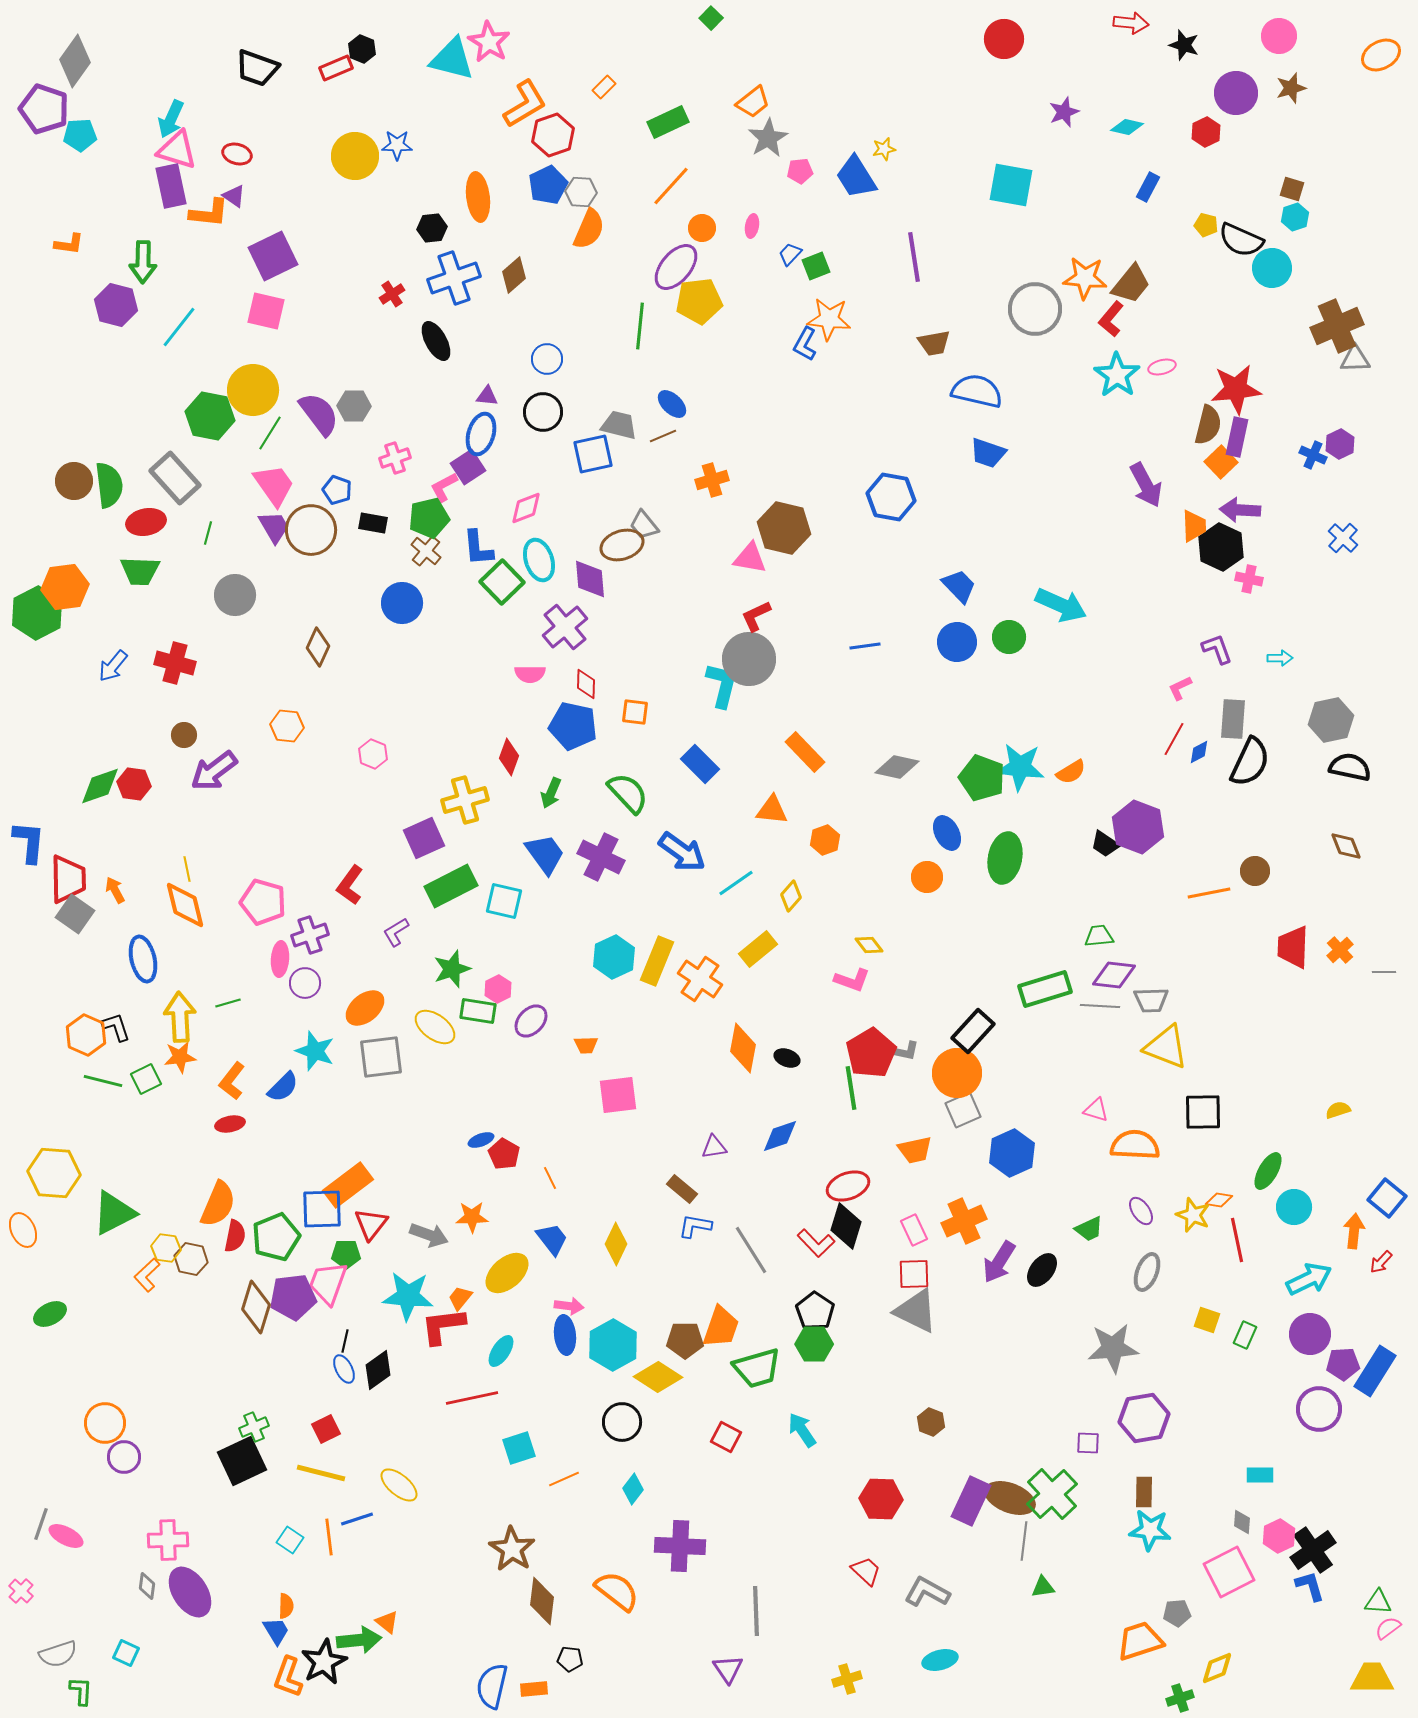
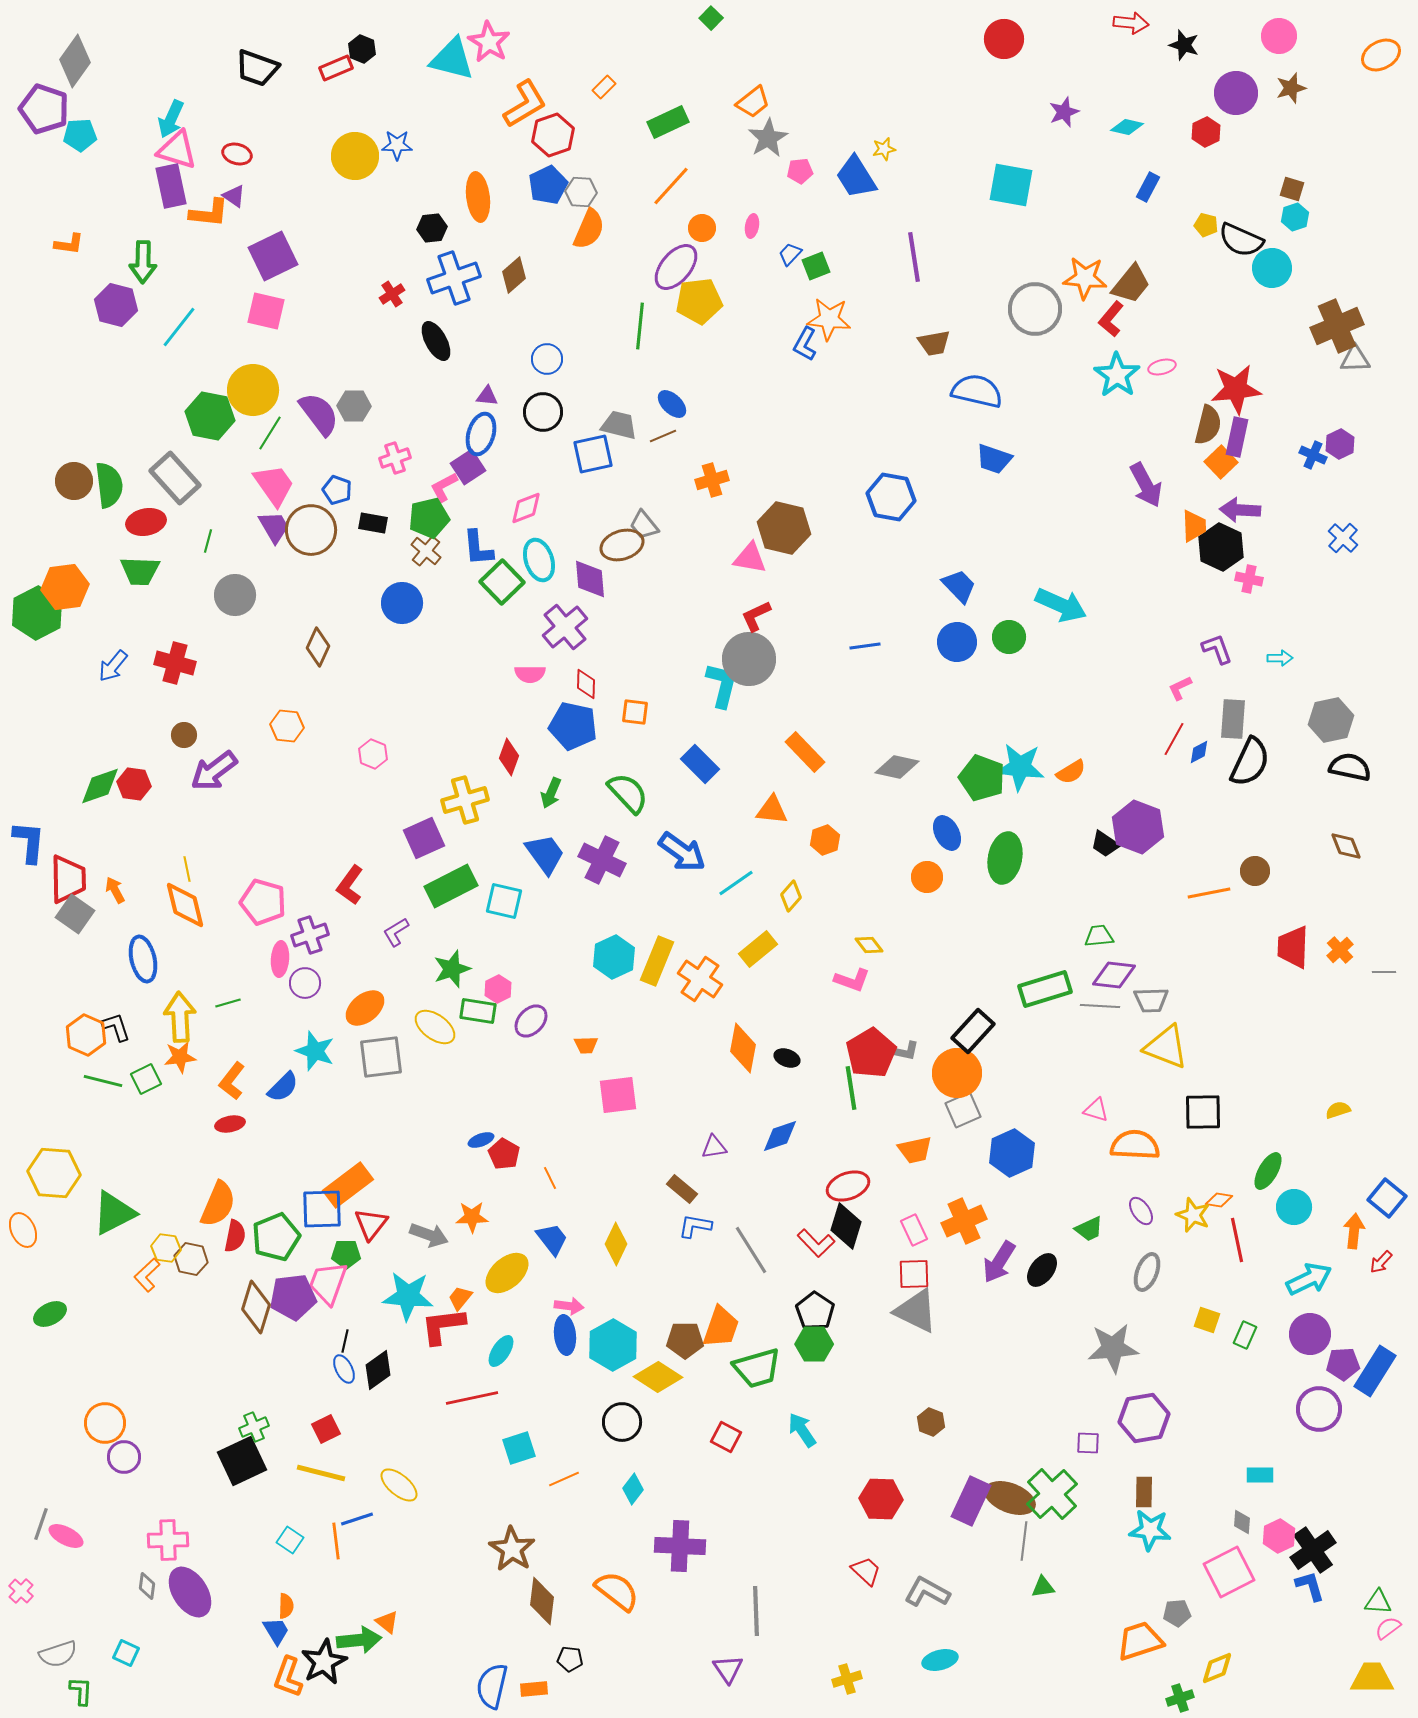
blue trapezoid at (988, 453): moved 6 px right, 6 px down
green line at (208, 533): moved 8 px down
purple cross at (601, 857): moved 1 px right, 3 px down
orange line at (329, 1537): moved 7 px right, 4 px down
